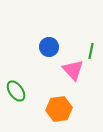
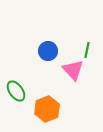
blue circle: moved 1 px left, 4 px down
green line: moved 4 px left, 1 px up
orange hexagon: moved 12 px left; rotated 15 degrees counterclockwise
